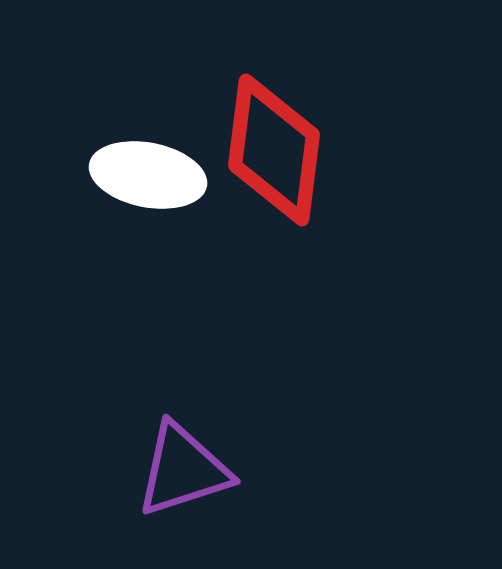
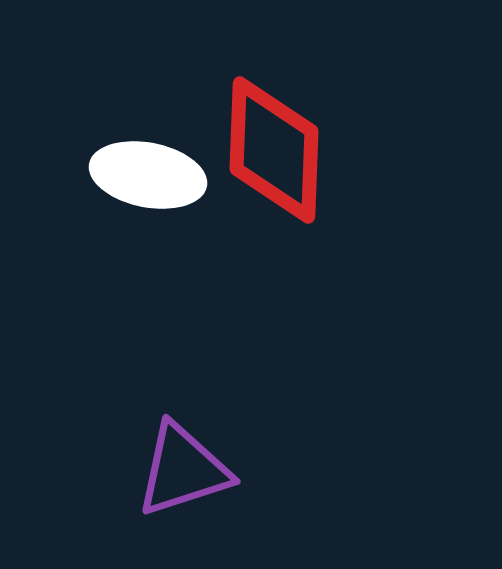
red diamond: rotated 5 degrees counterclockwise
